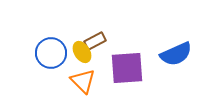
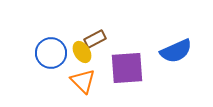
brown rectangle: moved 2 px up
blue semicircle: moved 3 px up
